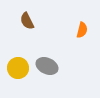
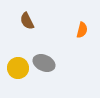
gray ellipse: moved 3 px left, 3 px up
